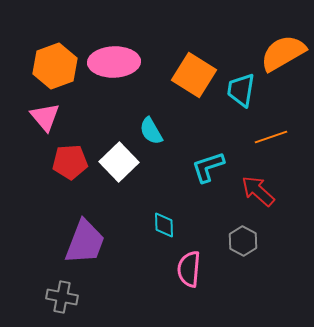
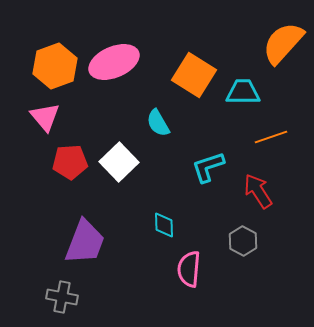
orange semicircle: moved 10 px up; rotated 18 degrees counterclockwise
pink ellipse: rotated 21 degrees counterclockwise
cyan trapezoid: moved 2 px right, 2 px down; rotated 81 degrees clockwise
cyan semicircle: moved 7 px right, 8 px up
red arrow: rotated 15 degrees clockwise
